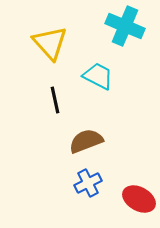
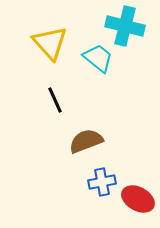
cyan cross: rotated 9 degrees counterclockwise
cyan trapezoid: moved 18 px up; rotated 12 degrees clockwise
black line: rotated 12 degrees counterclockwise
blue cross: moved 14 px right, 1 px up; rotated 16 degrees clockwise
red ellipse: moved 1 px left
